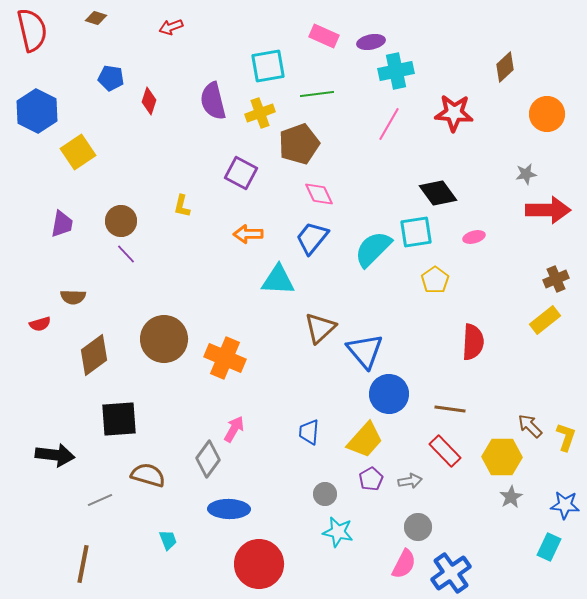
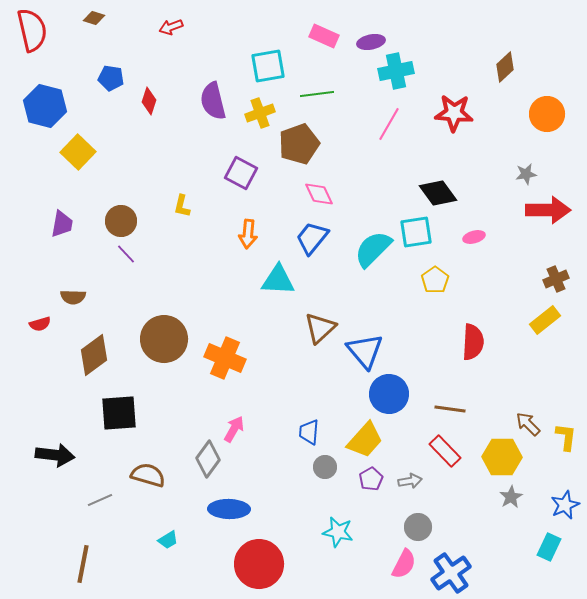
brown diamond at (96, 18): moved 2 px left
blue hexagon at (37, 111): moved 8 px right, 5 px up; rotated 12 degrees counterclockwise
yellow square at (78, 152): rotated 12 degrees counterclockwise
orange arrow at (248, 234): rotated 84 degrees counterclockwise
black square at (119, 419): moved 6 px up
brown arrow at (530, 426): moved 2 px left, 2 px up
yellow L-shape at (566, 437): rotated 12 degrees counterclockwise
gray circle at (325, 494): moved 27 px up
blue star at (565, 505): rotated 28 degrees counterclockwise
cyan trapezoid at (168, 540): rotated 80 degrees clockwise
